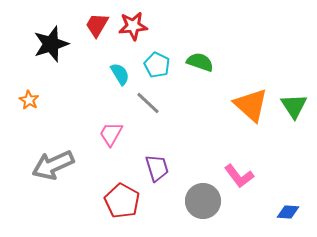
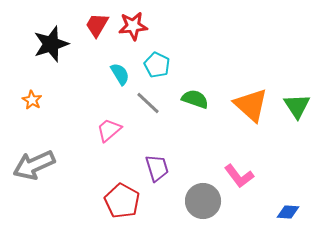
green semicircle: moved 5 px left, 37 px down
orange star: moved 3 px right
green triangle: moved 3 px right
pink trapezoid: moved 2 px left, 4 px up; rotated 20 degrees clockwise
gray arrow: moved 19 px left
